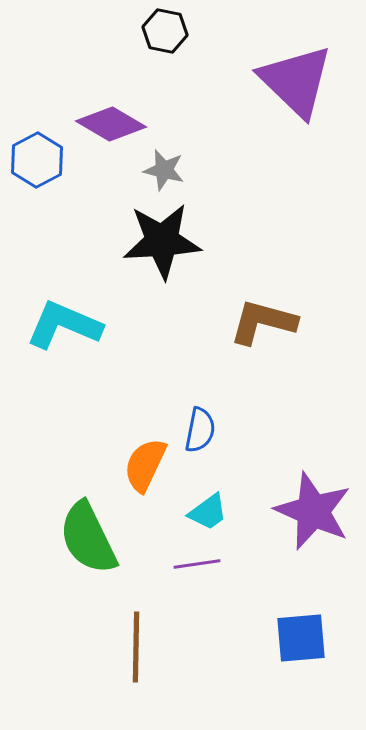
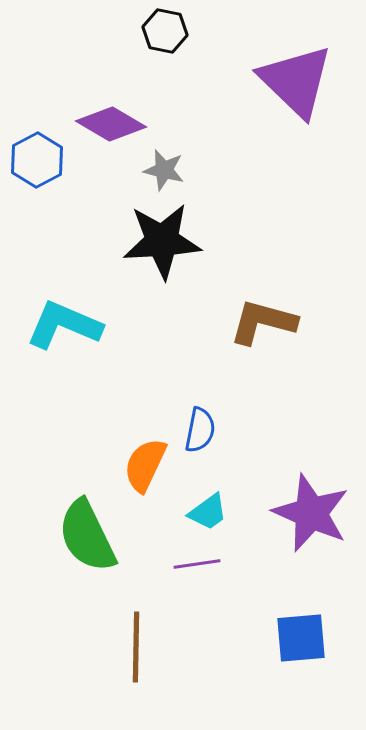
purple star: moved 2 px left, 2 px down
green semicircle: moved 1 px left, 2 px up
